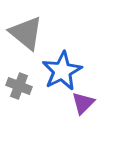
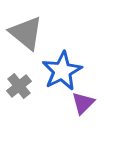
gray cross: rotated 30 degrees clockwise
